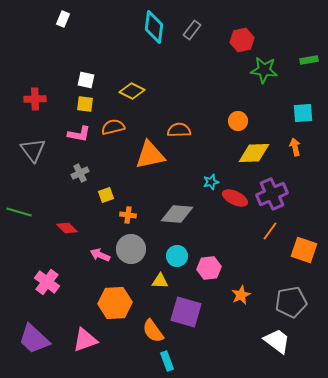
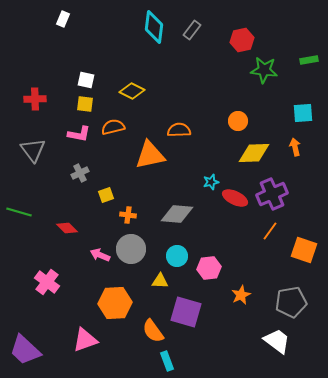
purple trapezoid at (34, 339): moved 9 px left, 11 px down
